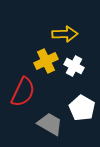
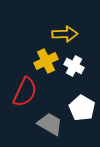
red semicircle: moved 2 px right
